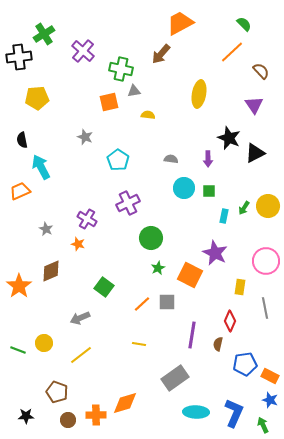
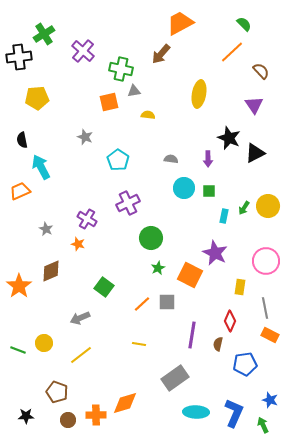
orange rectangle at (270, 376): moved 41 px up
